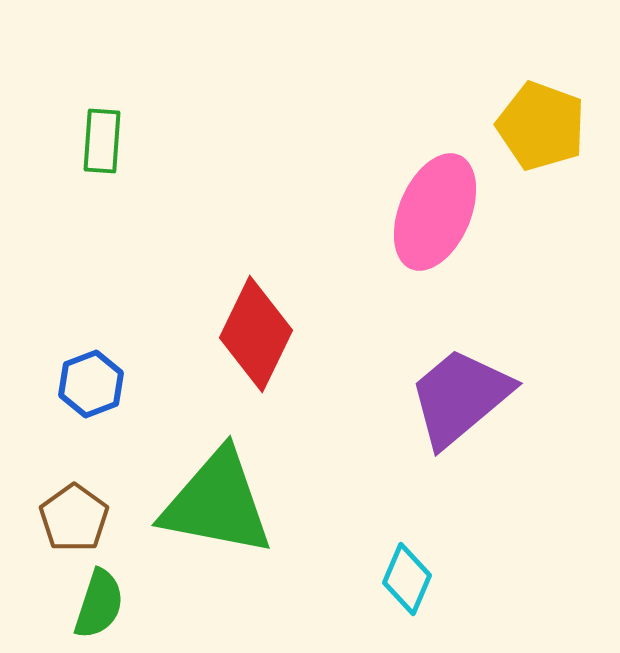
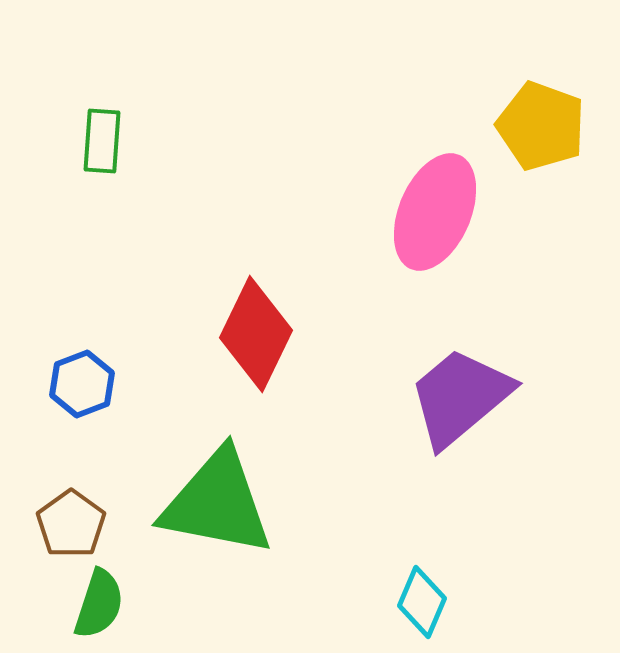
blue hexagon: moved 9 px left
brown pentagon: moved 3 px left, 6 px down
cyan diamond: moved 15 px right, 23 px down
